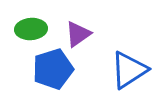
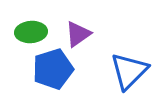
green ellipse: moved 3 px down
blue triangle: moved 1 px down; rotated 12 degrees counterclockwise
